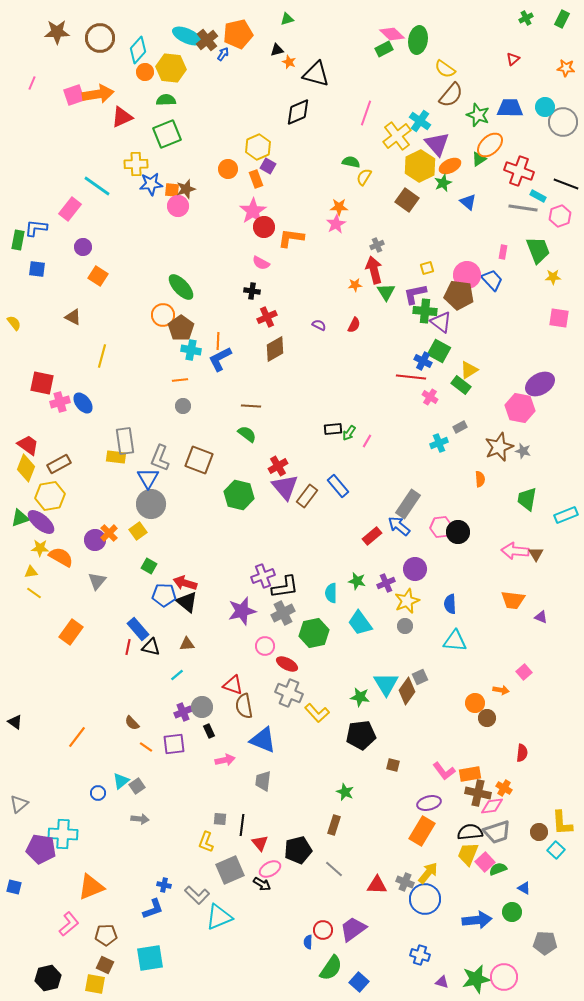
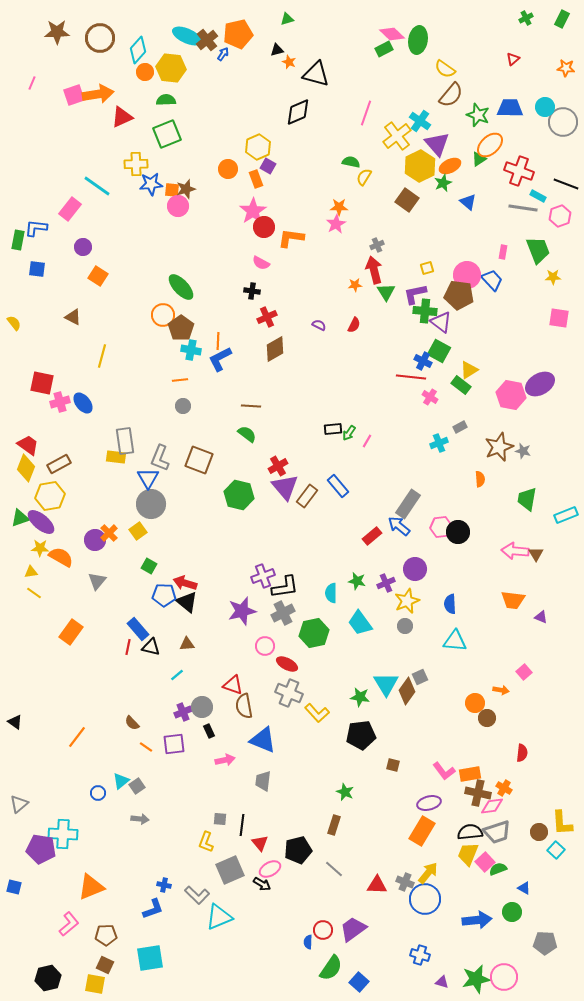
pink hexagon at (520, 408): moved 9 px left, 13 px up
